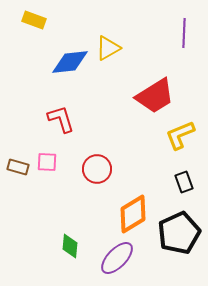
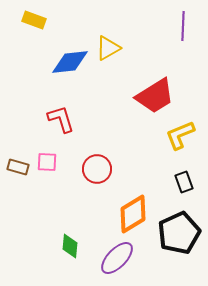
purple line: moved 1 px left, 7 px up
